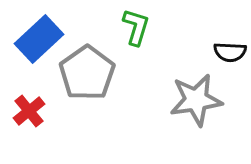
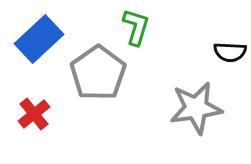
gray pentagon: moved 11 px right
gray star: moved 8 px down
red cross: moved 5 px right, 3 px down
